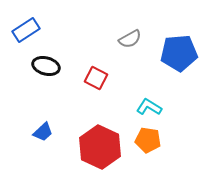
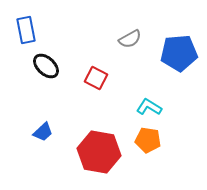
blue rectangle: rotated 68 degrees counterclockwise
black ellipse: rotated 28 degrees clockwise
red hexagon: moved 1 px left, 5 px down; rotated 15 degrees counterclockwise
